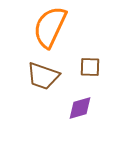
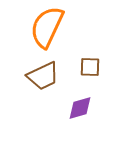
orange semicircle: moved 3 px left
brown trapezoid: rotated 44 degrees counterclockwise
